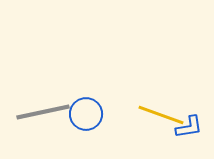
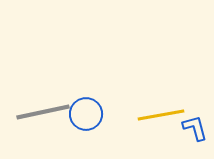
yellow line: rotated 30 degrees counterclockwise
blue L-shape: moved 6 px right, 1 px down; rotated 96 degrees counterclockwise
